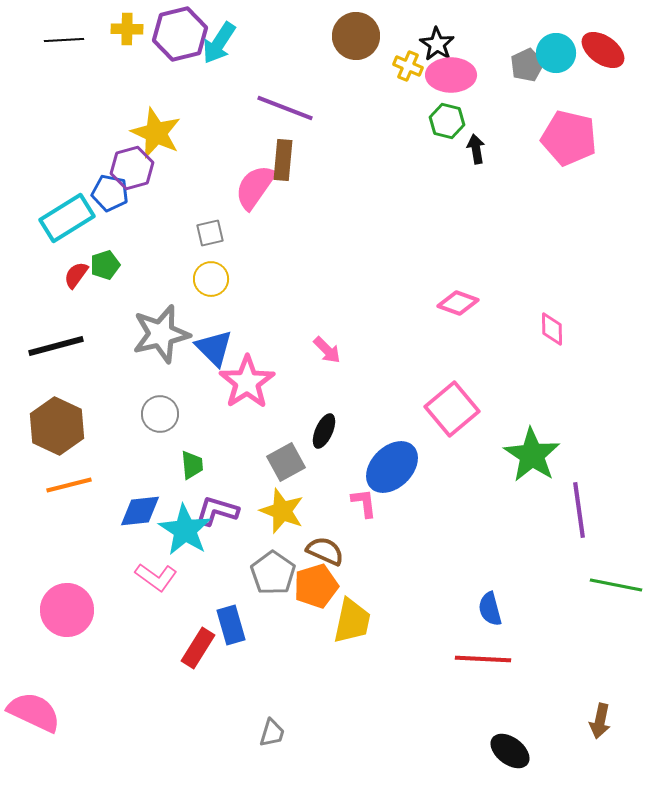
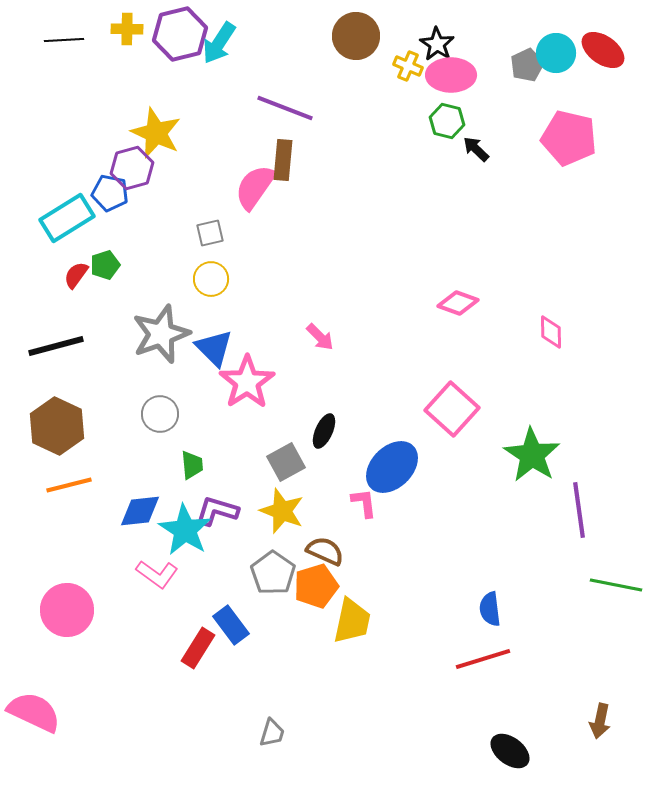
black arrow at (476, 149): rotated 36 degrees counterclockwise
pink diamond at (552, 329): moved 1 px left, 3 px down
gray star at (161, 334): rotated 6 degrees counterclockwise
pink arrow at (327, 350): moved 7 px left, 13 px up
pink square at (452, 409): rotated 8 degrees counterclockwise
pink L-shape at (156, 577): moved 1 px right, 3 px up
blue semicircle at (490, 609): rotated 8 degrees clockwise
blue rectangle at (231, 625): rotated 21 degrees counterclockwise
red line at (483, 659): rotated 20 degrees counterclockwise
